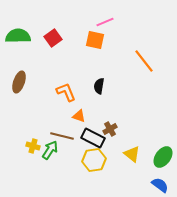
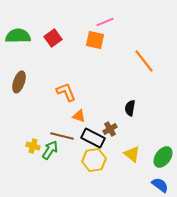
black semicircle: moved 31 px right, 22 px down
